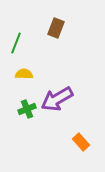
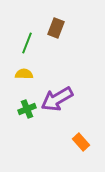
green line: moved 11 px right
